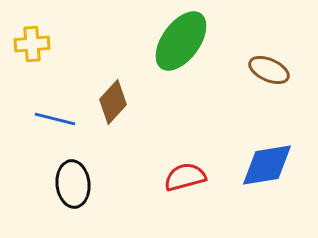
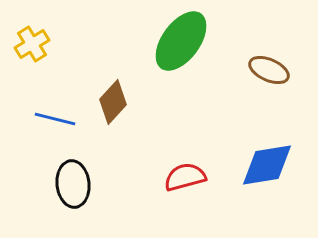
yellow cross: rotated 28 degrees counterclockwise
